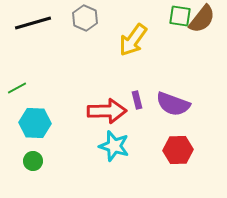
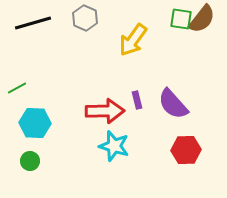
green square: moved 1 px right, 3 px down
purple semicircle: rotated 28 degrees clockwise
red arrow: moved 2 px left
red hexagon: moved 8 px right
green circle: moved 3 px left
